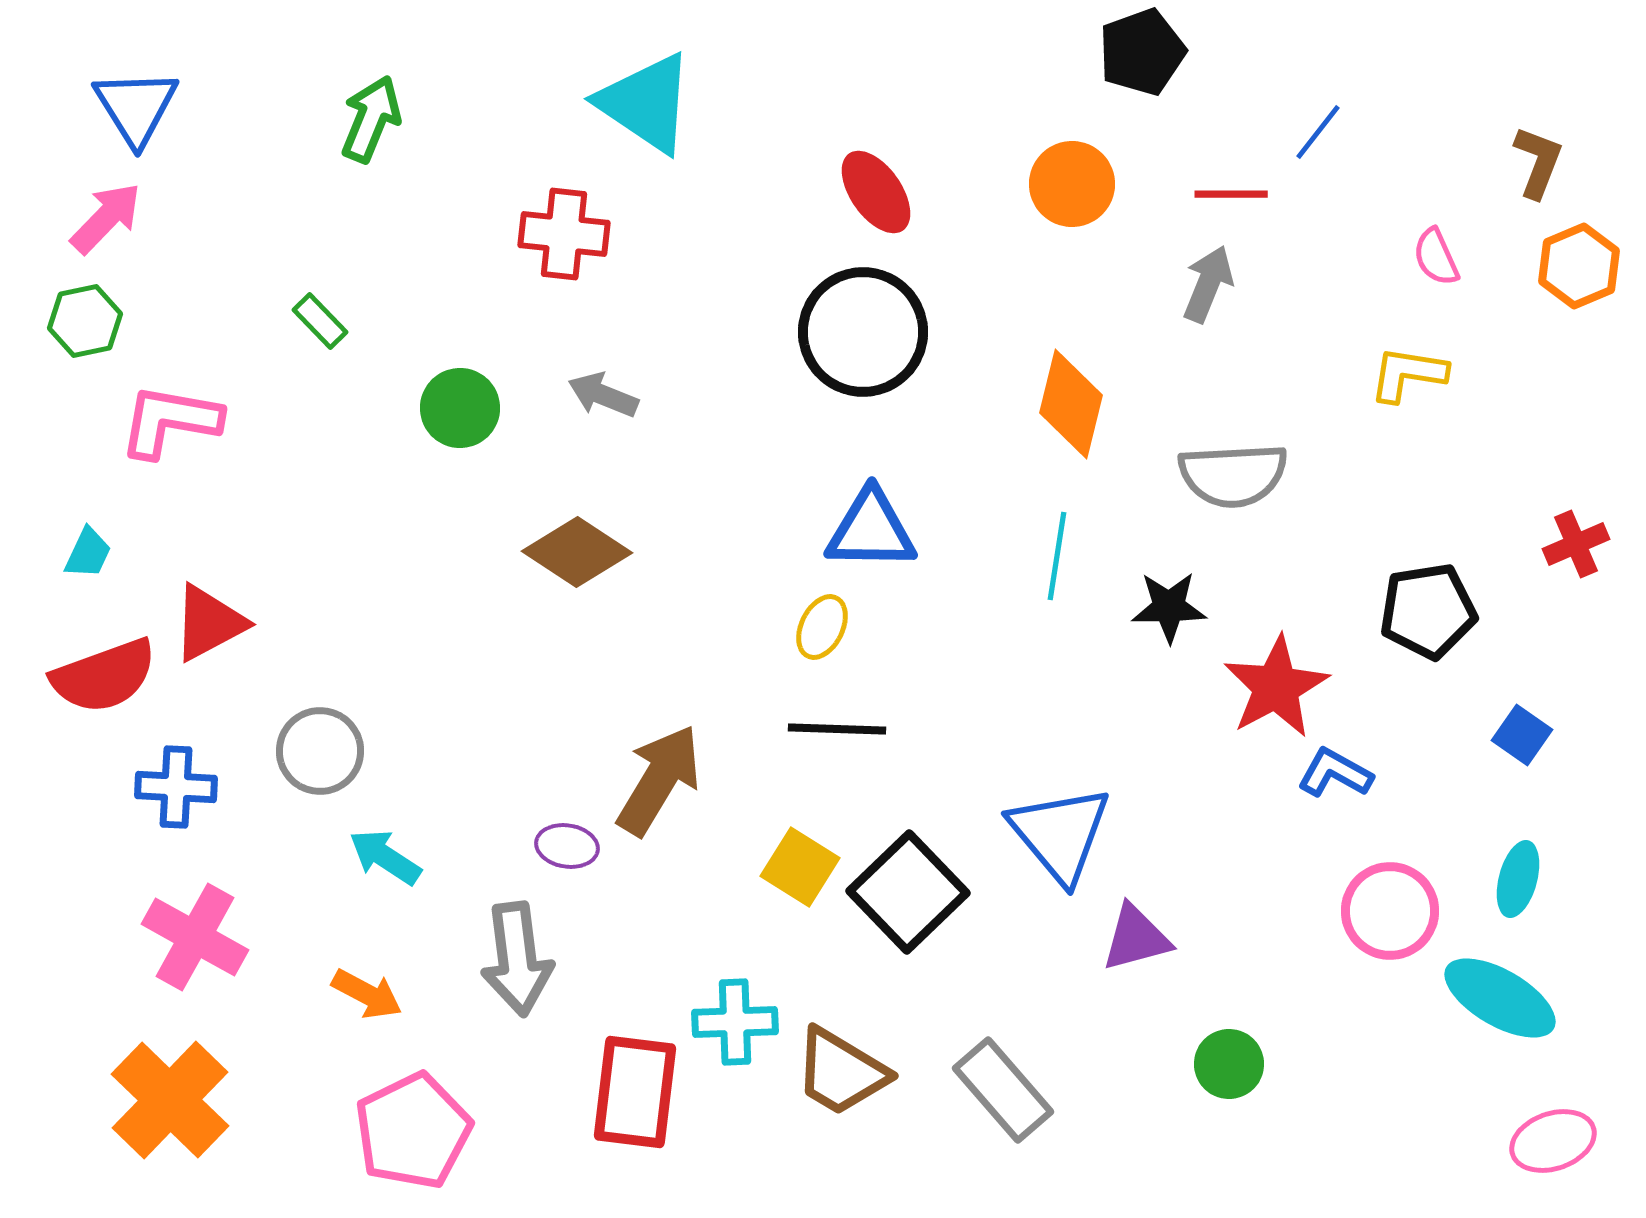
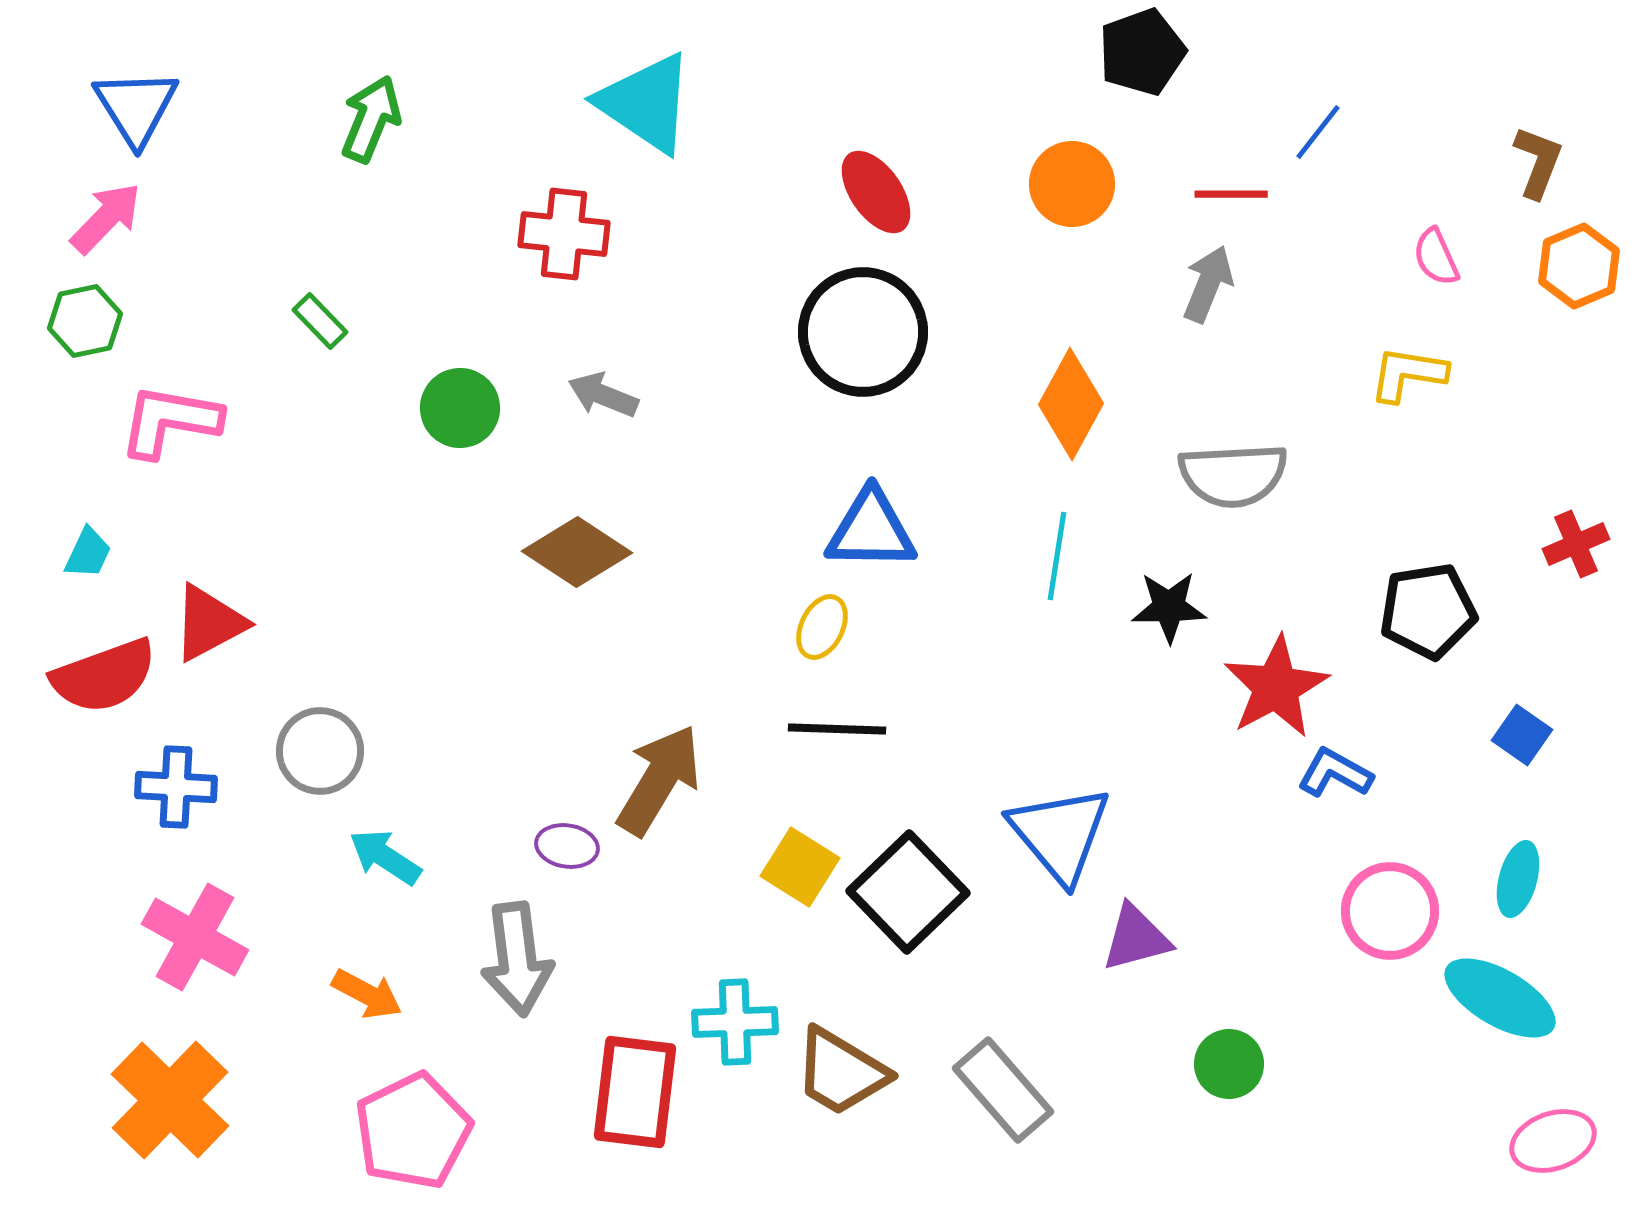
orange diamond at (1071, 404): rotated 15 degrees clockwise
